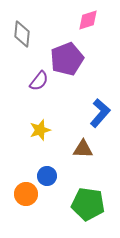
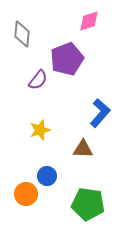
pink diamond: moved 1 px right, 1 px down
purple semicircle: moved 1 px left, 1 px up
